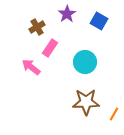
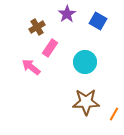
blue square: moved 1 px left
